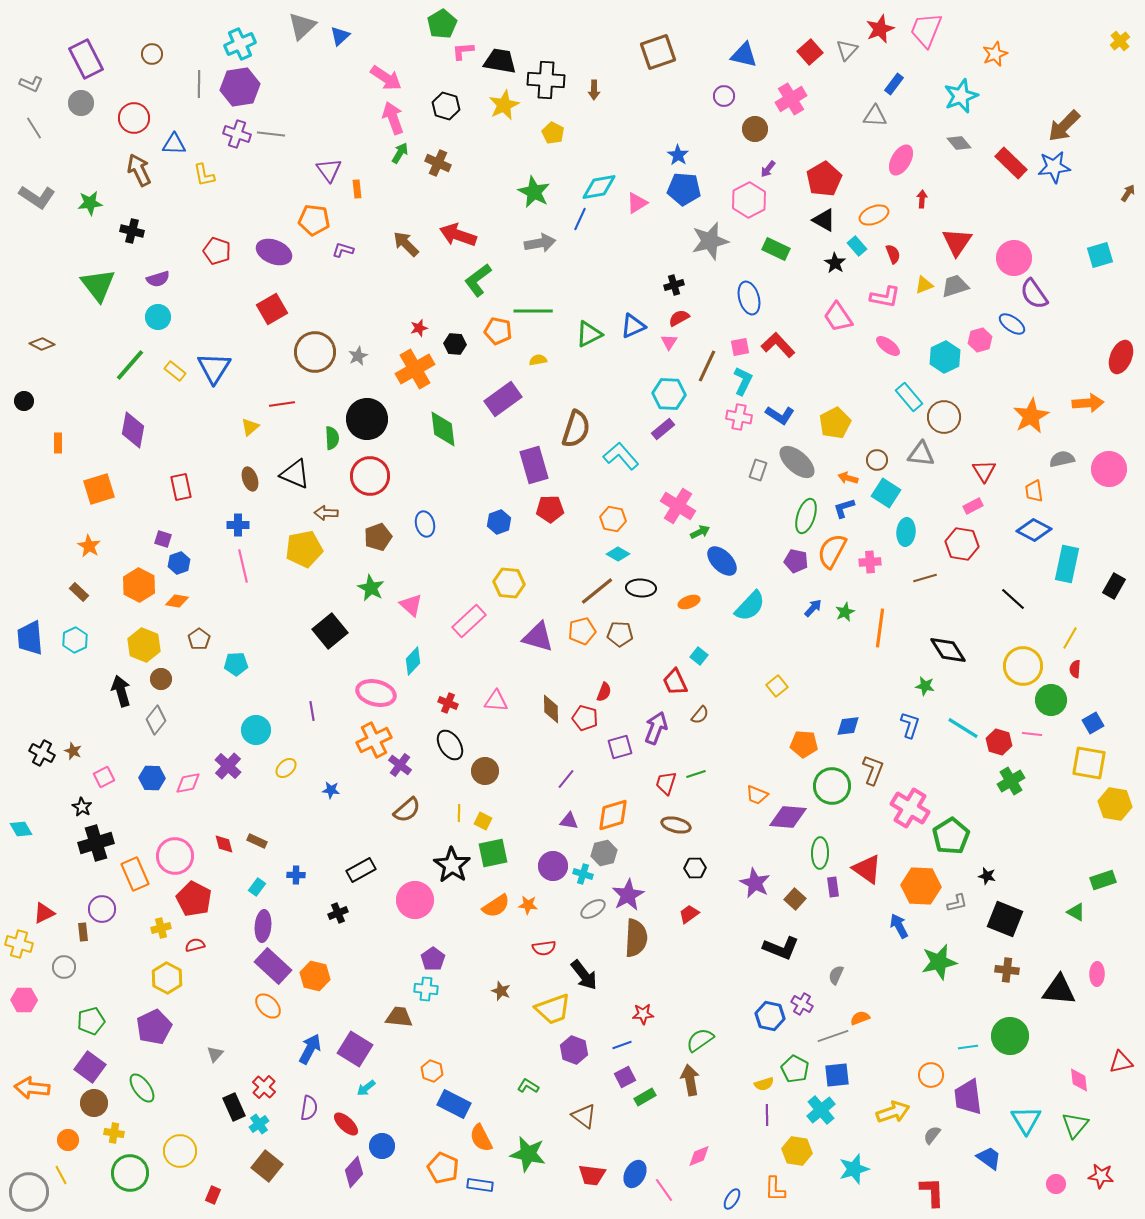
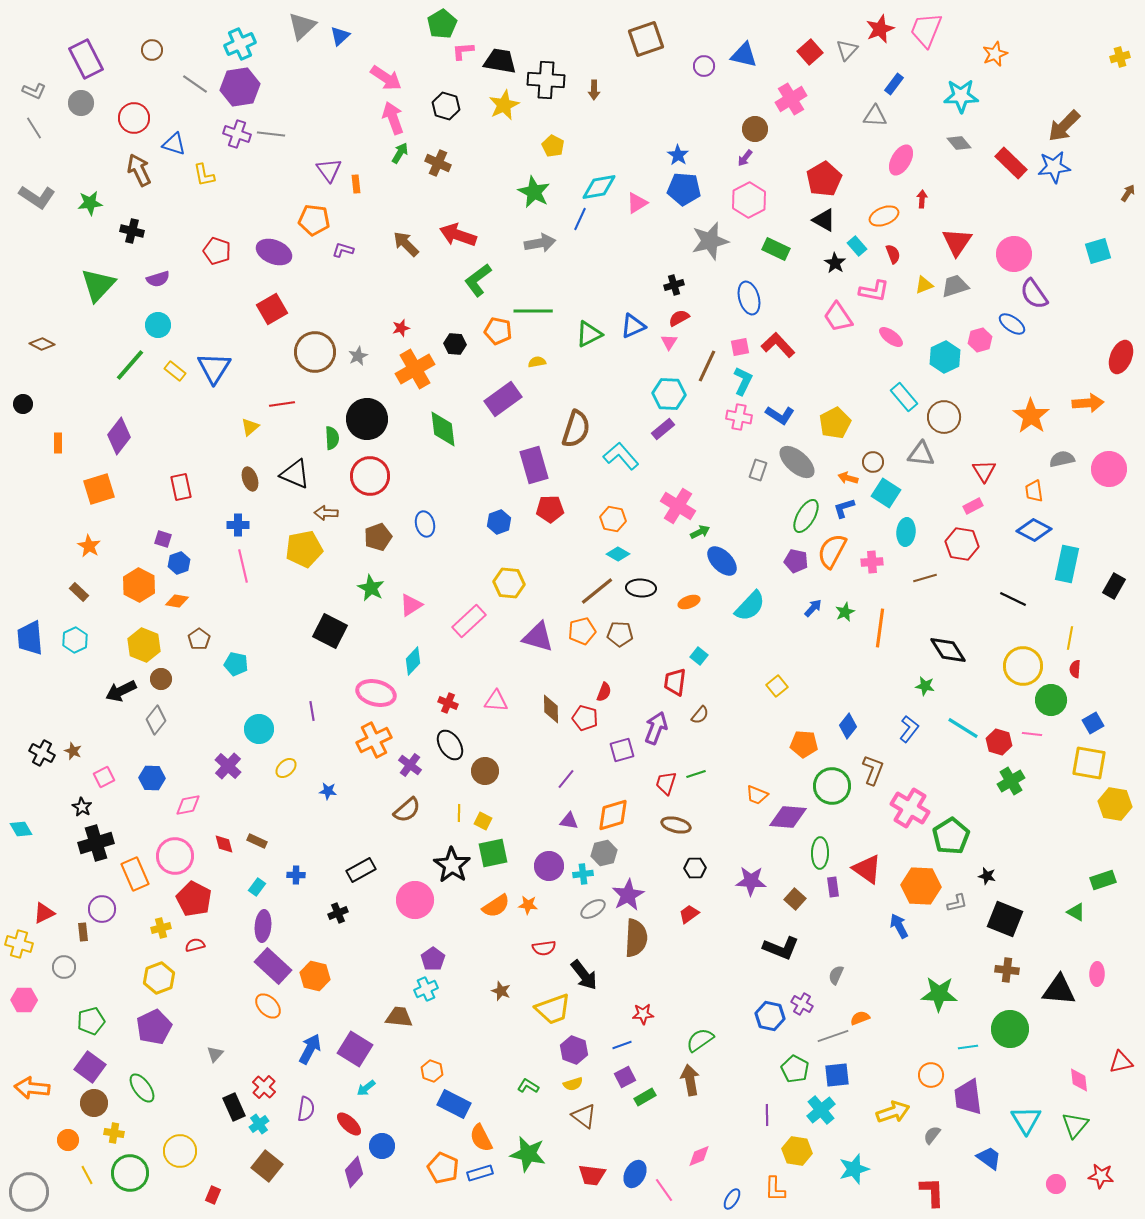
yellow cross at (1120, 41): moved 16 px down; rotated 24 degrees clockwise
brown square at (658, 52): moved 12 px left, 13 px up
brown circle at (152, 54): moved 4 px up
gray L-shape at (31, 84): moved 3 px right, 7 px down
gray line at (199, 84): moved 4 px left; rotated 56 degrees counterclockwise
purple circle at (724, 96): moved 20 px left, 30 px up
cyan star at (961, 96): rotated 20 degrees clockwise
yellow pentagon at (553, 133): moved 13 px down
blue triangle at (174, 144): rotated 15 degrees clockwise
purple arrow at (768, 169): moved 23 px left, 11 px up
orange rectangle at (357, 189): moved 1 px left, 5 px up
orange ellipse at (874, 215): moved 10 px right, 1 px down
cyan square at (1100, 255): moved 2 px left, 4 px up
pink circle at (1014, 258): moved 4 px up
green triangle at (98, 285): rotated 21 degrees clockwise
pink L-shape at (885, 297): moved 11 px left, 6 px up
cyan circle at (158, 317): moved 8 px down
red star at (419, 328): moved 18 px left
pink ellipse at (888, 346): moved 3 px right, 9 px up
yellow semicircle at (538, 360): moved 1 px left, 2 px down
cyan rectangle at (909, 397): moved 5 px left
black circle at (24, 401): moved 1 px left, 3 px down
orange star at (1031, 416): rotated 9 degrees counterclockwise
purple diamond at (133, 430): moved 14 px left, 6 px down; rotated 27 degrees clockwise
brown circle at (877, 460): moved 4 px left, 2 px down
green ellipse at (806, 516): rotated 12 degrees clockwise
pink cross at (870, 562): moved 2 px right
black line at (1013, 599): rotated 16 degrees counterclockwise
pink triangle at (411, 605): rotated 45 degrees clockwise
black square at (330, 631): rotated 24 degrees counterclockwise
yellow line at (1070, 638): rotated 20 degrees counterclockwise
cyan pentagon at (236, 664): rotated 15 degrees clockwise
red trapezoid at (675, 682): rotated 32 degrees clockwise
black arrow at (121, 691): rotated 100 degrees counterclockwise
blue L-shape at (910, 725): moved 1 px left, 4 px down; rotated 20 degrees clockwise
blue diamond at (848, 726): rotated 45 degrees counterclockwise
cyan circle at (256, 730): moved 3 px right, 1 px up
purple square at (620, 747): moved 2 px right, 3 px down
purple cross at (400, 765): moved 10 px right
pink diamond at (188, 783): moved 22 px down
blue star at (331, 790): moved 3 px left, 1 px down
purple circle at (553, 866): moved 4 px left
cyan cross at (583, 874): rotated 24 degrees counterclockwise
purple star at (755, 883): moved 4 px left, 2 px up; rotated 24 degrees counterclockwise
green star at (939, 962): moved 32 px down; rotated 15 degrees clockwise
yellow hexagon at (167, 978): moved 8 px left; rotated 12 degrees clockwise
cyan cross at (426, 989): rotated 30 degrees counterclockwise
green circle at (1010, 1036): moved 7 px up
yellow semicircle at (764, 1084): moved 191 px left
purple semicircle at (309, 1108): moved 3 px left, 1 px down
red ellipse at (346, 1124): moved 3 px right
yellow line at (61, 1175): moved 26 px right
blue rectangle at (480, 1185): moved 12 px up; rotated 25 degrees counterclockwise
